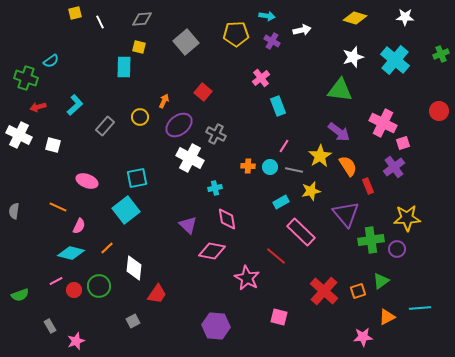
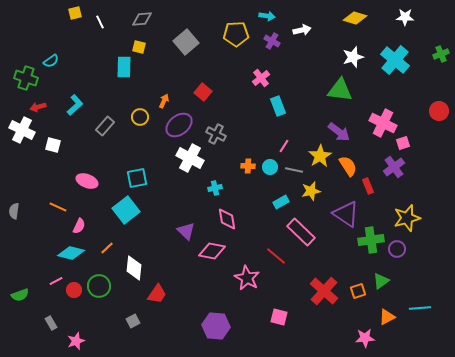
white cross at (19, 135): moved 3 px right, 5 px up
purple triangle at (346, 214): rotated 16 degrees counterclockwise
yellow star at (407, 218): rotated 12 degrees counterclockwise
purple triangle at (188, 225): moved 2 px left, 6 px down
gray rectangle at (50, 326): moved 1 px right, 3 px up
pink star at (363, 337): moved 2 px right, 1 px down
